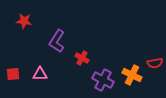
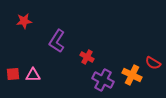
red star: rotated 14 degrees counterclockwise
red cross: moved 5 px right, 1 px up
red semicircle: moved 2 px left; rotated 42 degrees clockwise
pink triangle: moved 7 px left, 1 px down
